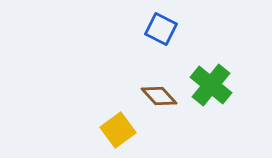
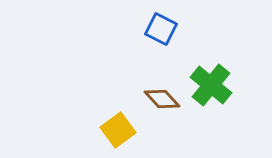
brown diamond: moved 3 px right, 3 px down
